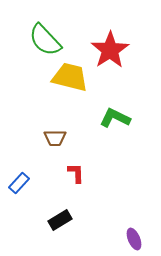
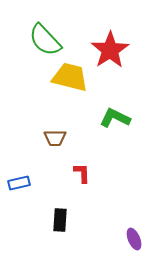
red L-shape: moved 6 px right
blue rectangle: rotated 35 degrees clockwise
black rectangle: rotated 55 degrees counterclockwise
